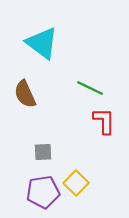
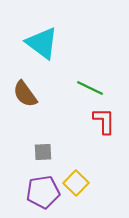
brown semicircle: rotated 12 degrees counterclockwise
